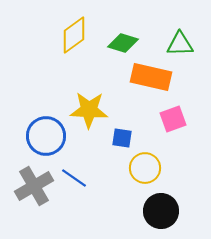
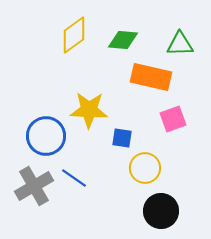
green diamond: moved 3 px up; rotated 12 degrees counterclockwise
